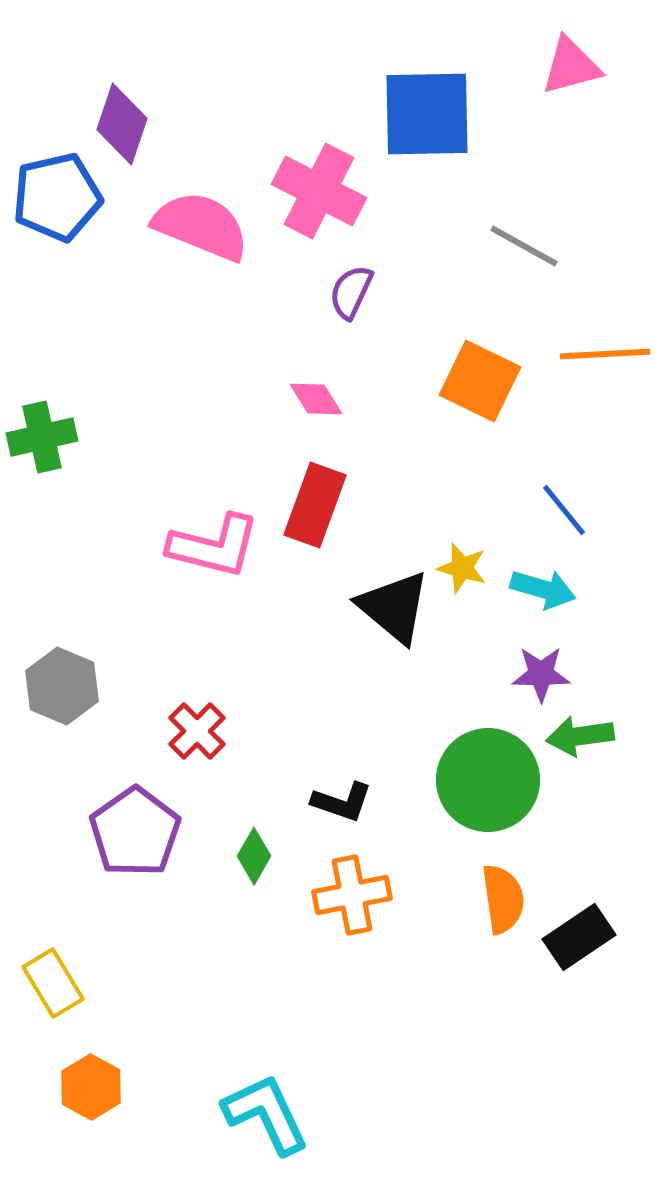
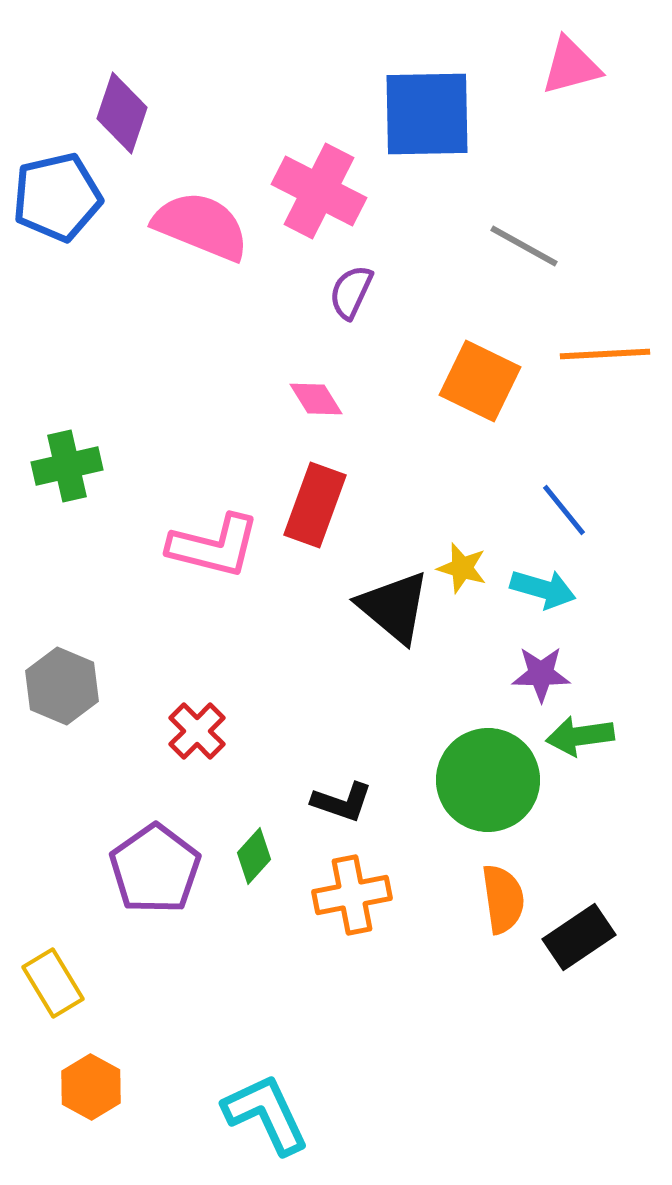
purple diamond: moved 11 px up
green cross: moved 25 px right, 29 px down
purple pentagon: moved 20 px right, 37 px down
green diamond: rotated 12 degrees clockwise
